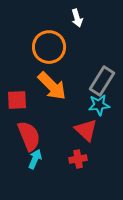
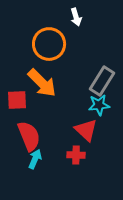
white arrow: moved 1 px left, 1 px up
orange circle: moved 3 px up
orange arrow: moved 10 px left, 3 px up
red cross: moved 2 px left, 4 px up; rotated 12 degrees clockwise
